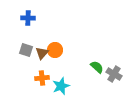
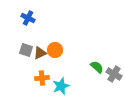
blue cross: rotated 24 degrees clockwise
brown triangle: moved 2 px left; rotated 24 degrees clockwise
